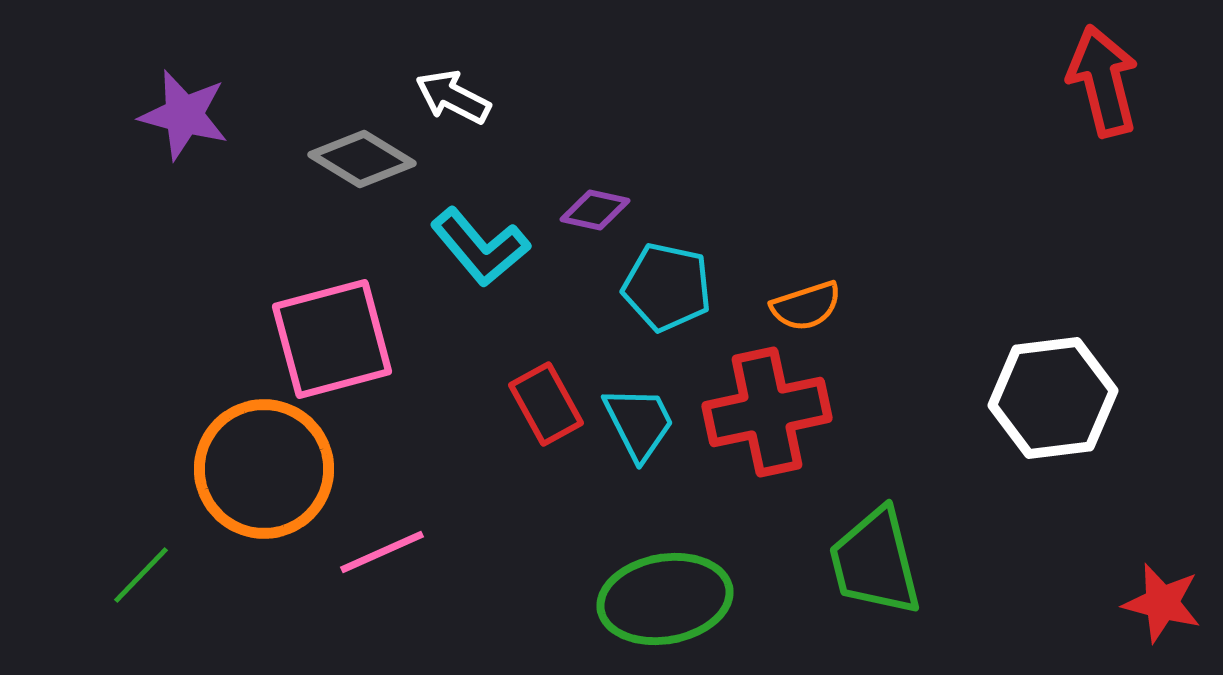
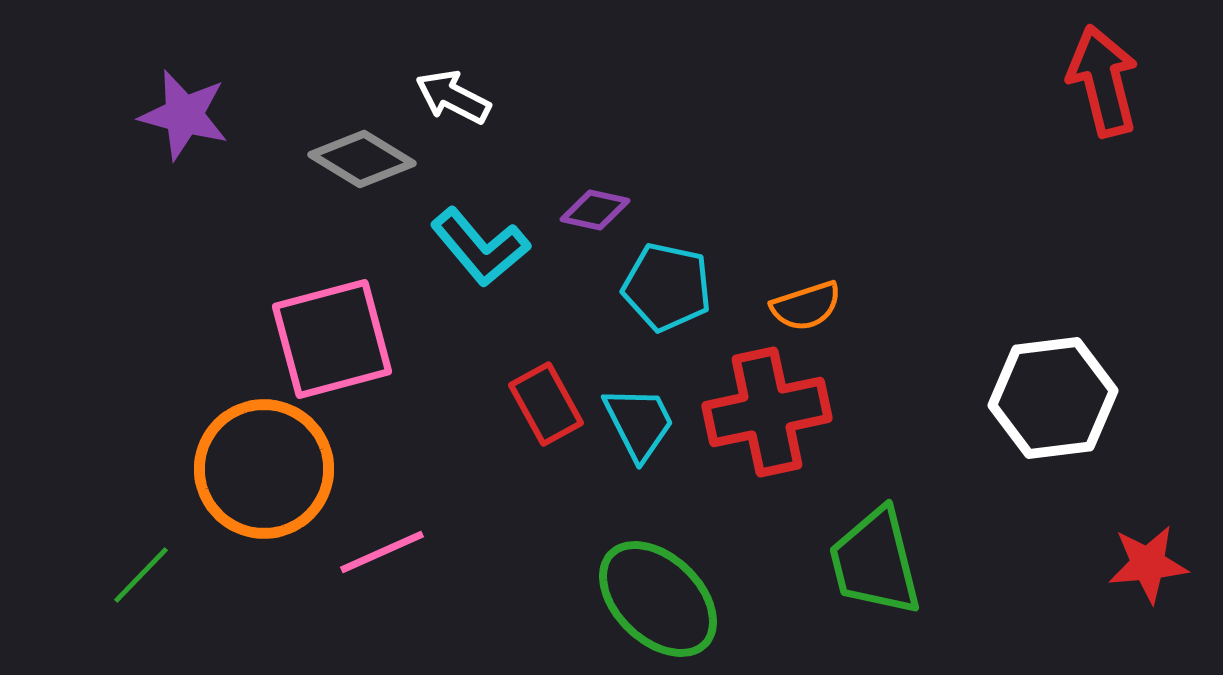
green ellipse: moved 7 px left; rotated 54 degrees clockwise
red star: moved 14 px left, 39 px up; rotated 20 degrees counterclockwise
